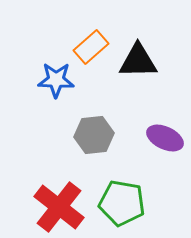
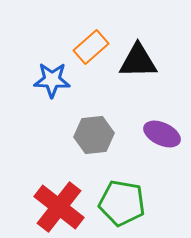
blue star: moved 4 px left
purple ellipse: moved 3 px left, 4 px up
